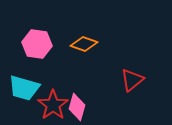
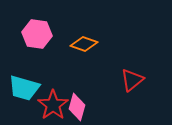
pink hexagon: moved 10 px up
